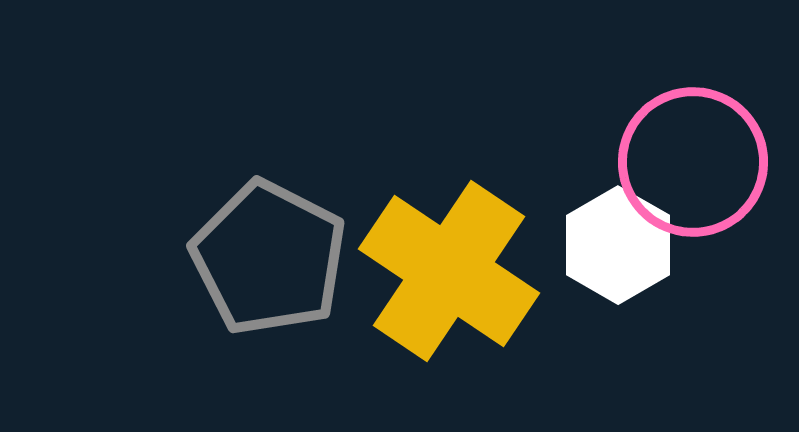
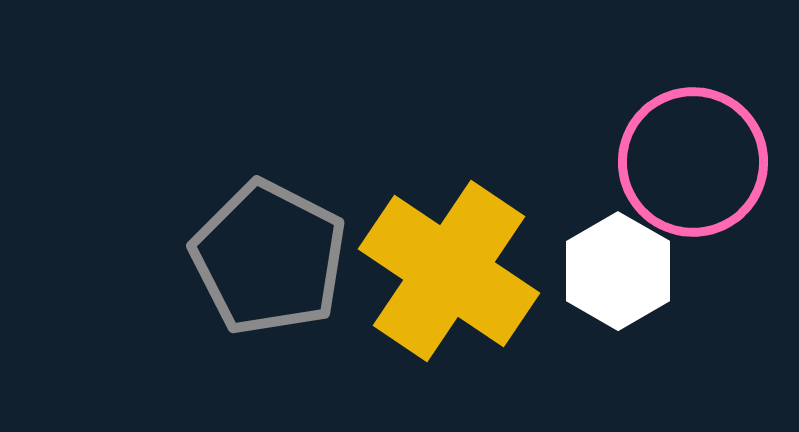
white hexagon: moved 26 px down
